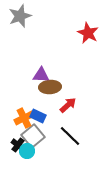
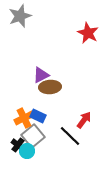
purple triangle: rotated 30 degrees counterclockwise
red arrow: moved 16 px right, 15 px down; rotated 12 degrees counterclockwise
